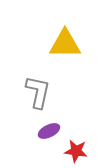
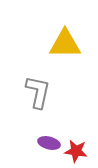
purple ellipse: moved 12 px down; rotated 40 degrees clockwise
